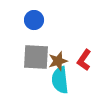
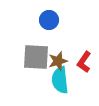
blue circle: moved 15 px right
red L-shape: moved 2 px down
